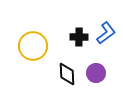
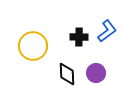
blue L-shape: moved 1 px right, 2 px up
